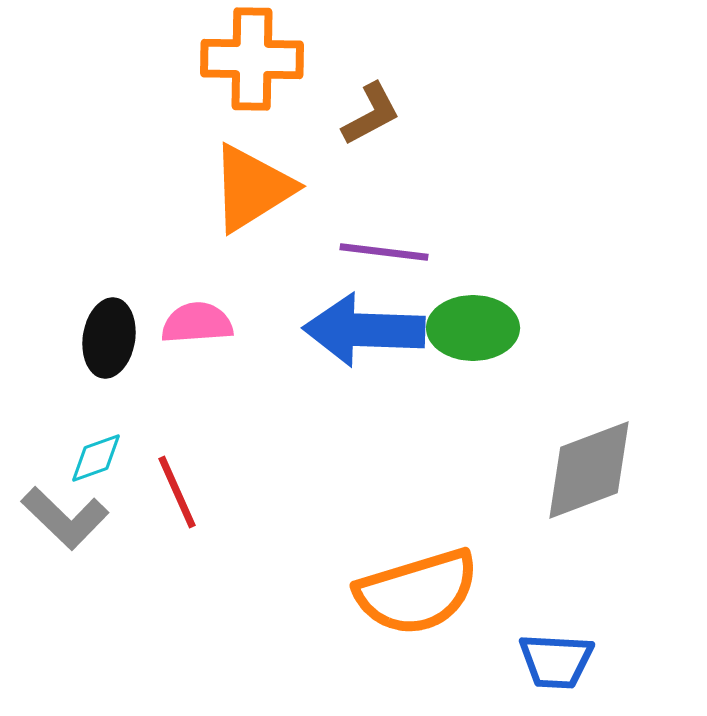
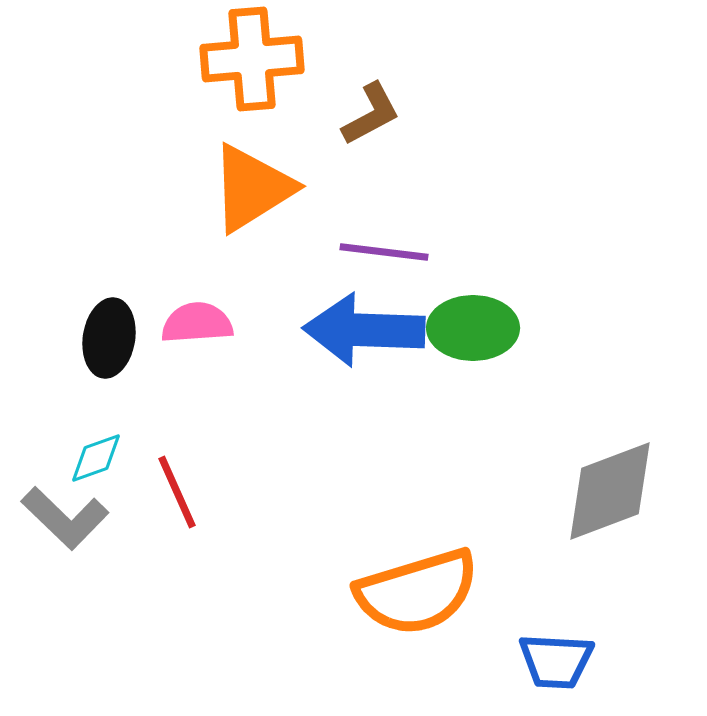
orange cross: rotated 6 degrees counterclockwise
gray diamond: moved 21 px right, 21 px down
